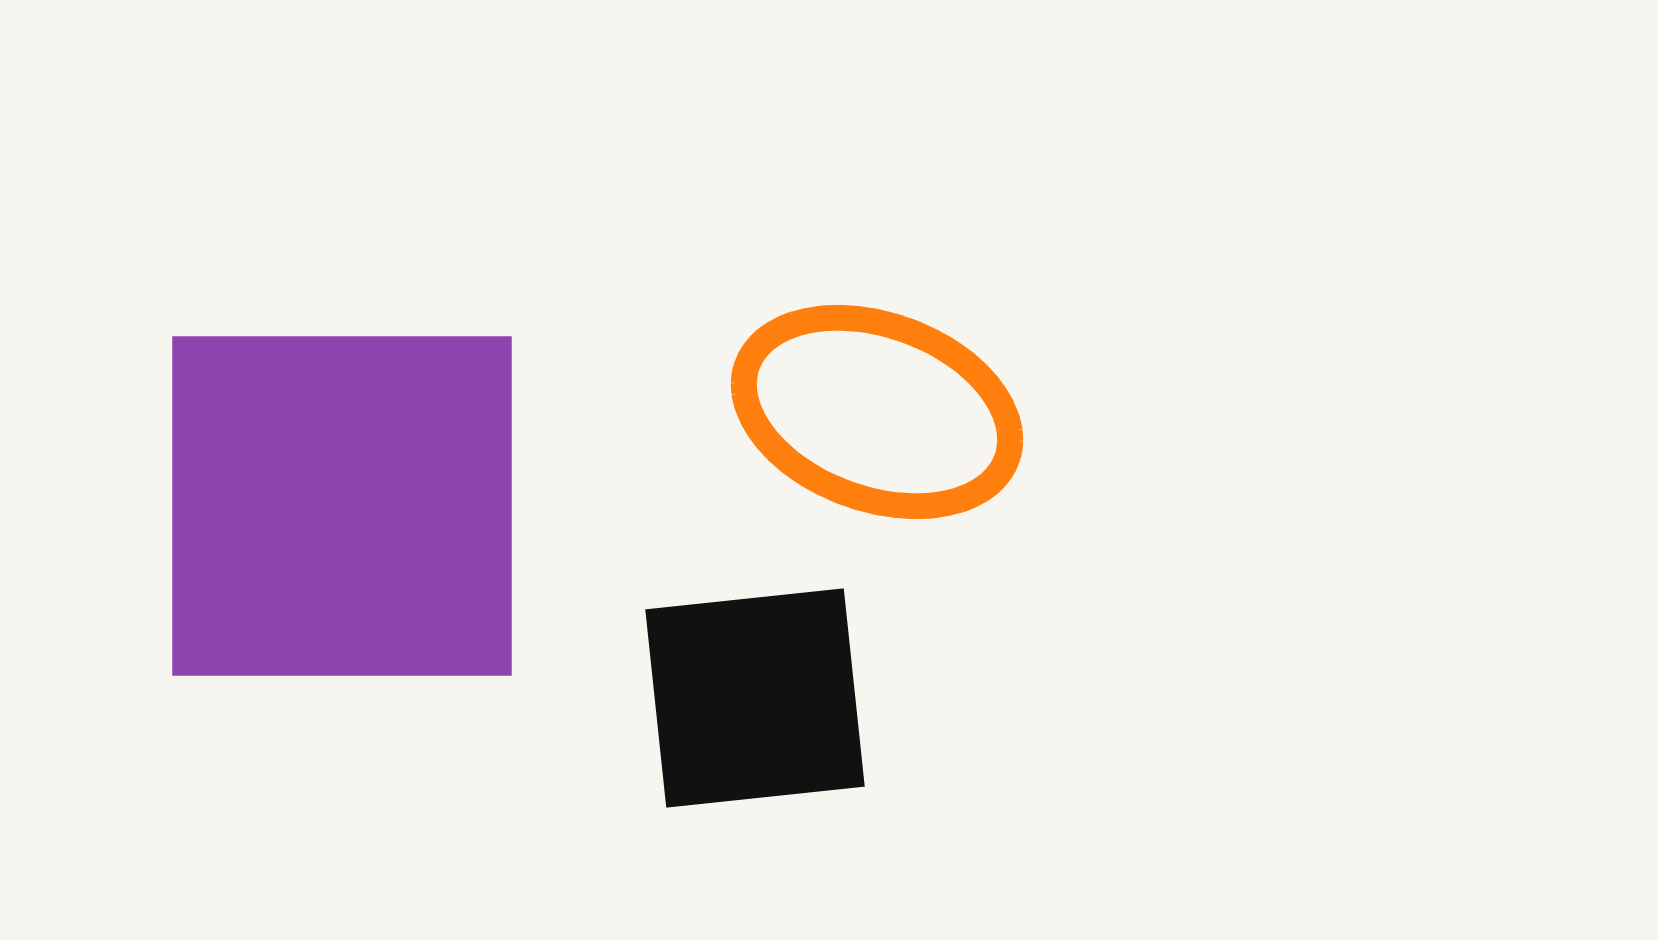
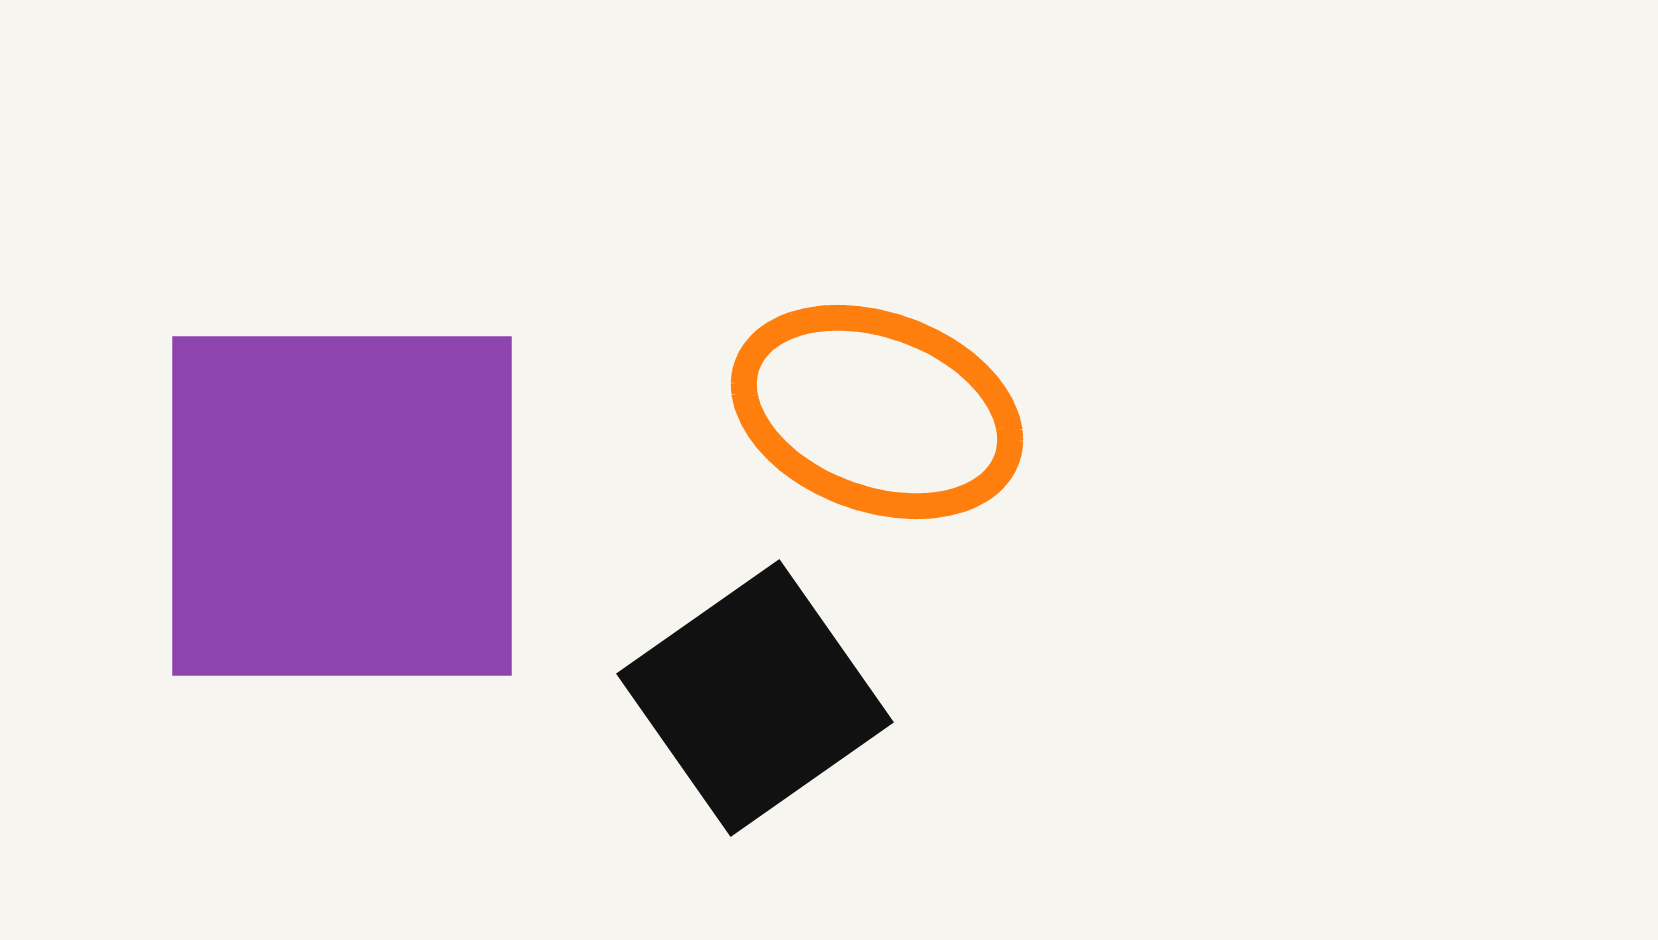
black square: rotated 29 degrees counterclockwise
